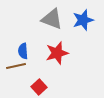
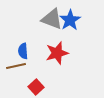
blue star: moved 13 px left; rotated 15 degrees counterclockwise
red square: moved 3 px left
